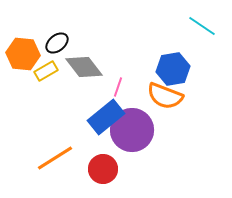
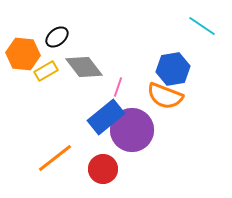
black ellipse: moved 6 px up
orange line: rotated 6 degrees counterclockwise
